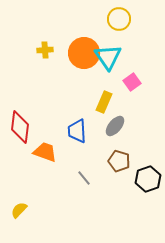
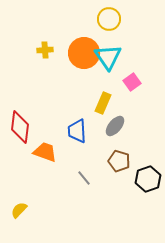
yellow circle: moved 10 px left
yellow rectangle: moved 1 px left, 1 px down
